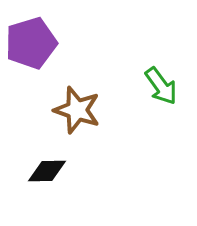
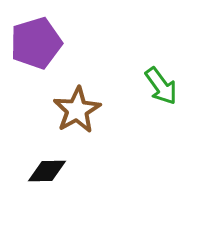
purple pentagon: moved 5 px right
brown star: rotated 24 degrees clockwise
